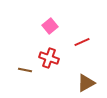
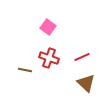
pink square: moved 2 px left, 1 px down; rotated 14 degrees counterclockwise
red line: moved 15 px down
brown triangle: rotated 48 degrees counterclockwise
